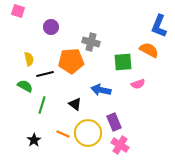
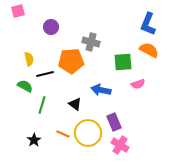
pink square: rotated 32 degrees counterclockwise
blue L-shape: moved 11 px left, 2 px up
